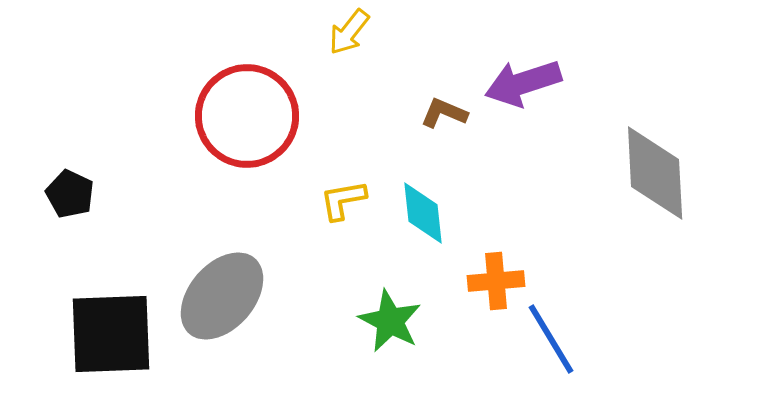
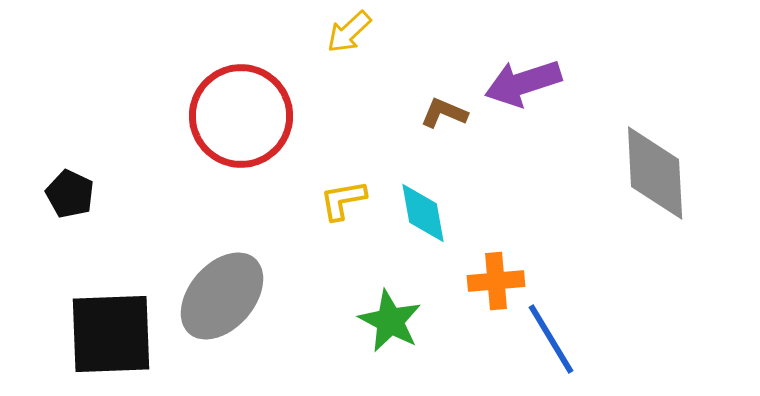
yellow arrow: rotated 9 degrees clockwise
red circle: moved 6 px left
cyan diamond: rotated 4 degrees counterclockwise
